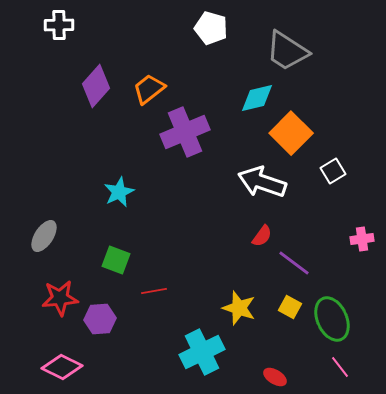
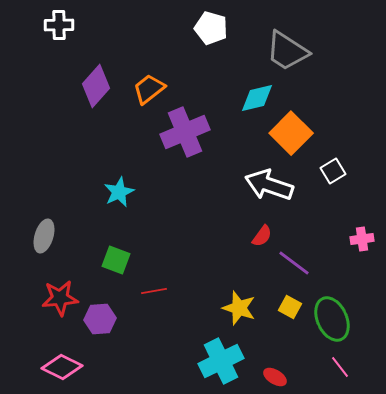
white arrow: moved 7 px right, 3 px down
gray ellipse: rotated 16 degrees counterclockwise
cyan cross: moved 19 px right, 9 px down
